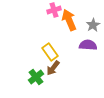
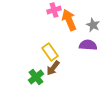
gray star: rotated 16 degrees counterclockwise
